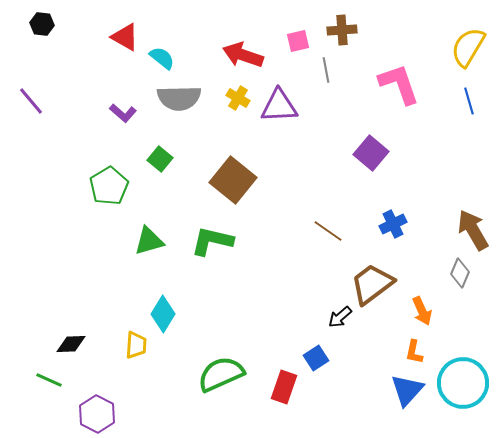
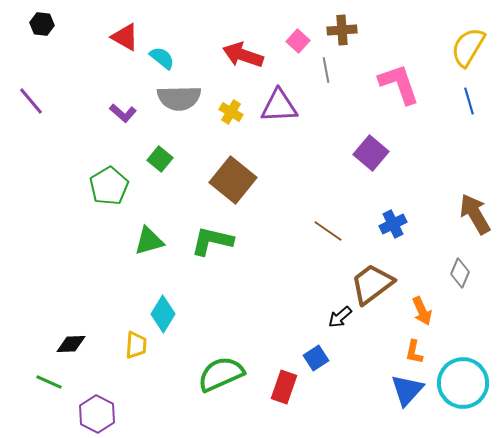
pink square: rotated 35 degrees counterclockwise
yellow cross: moved 7 px left, 14 px down
brown arrow: moved 2 px right, 16 px up
green line: moved 2 px down
